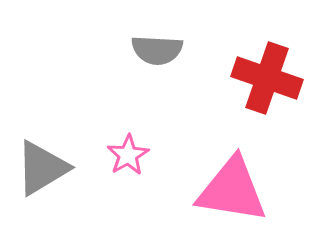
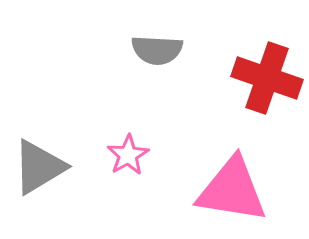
gray triangle: moved 3 px left, 1 px up
